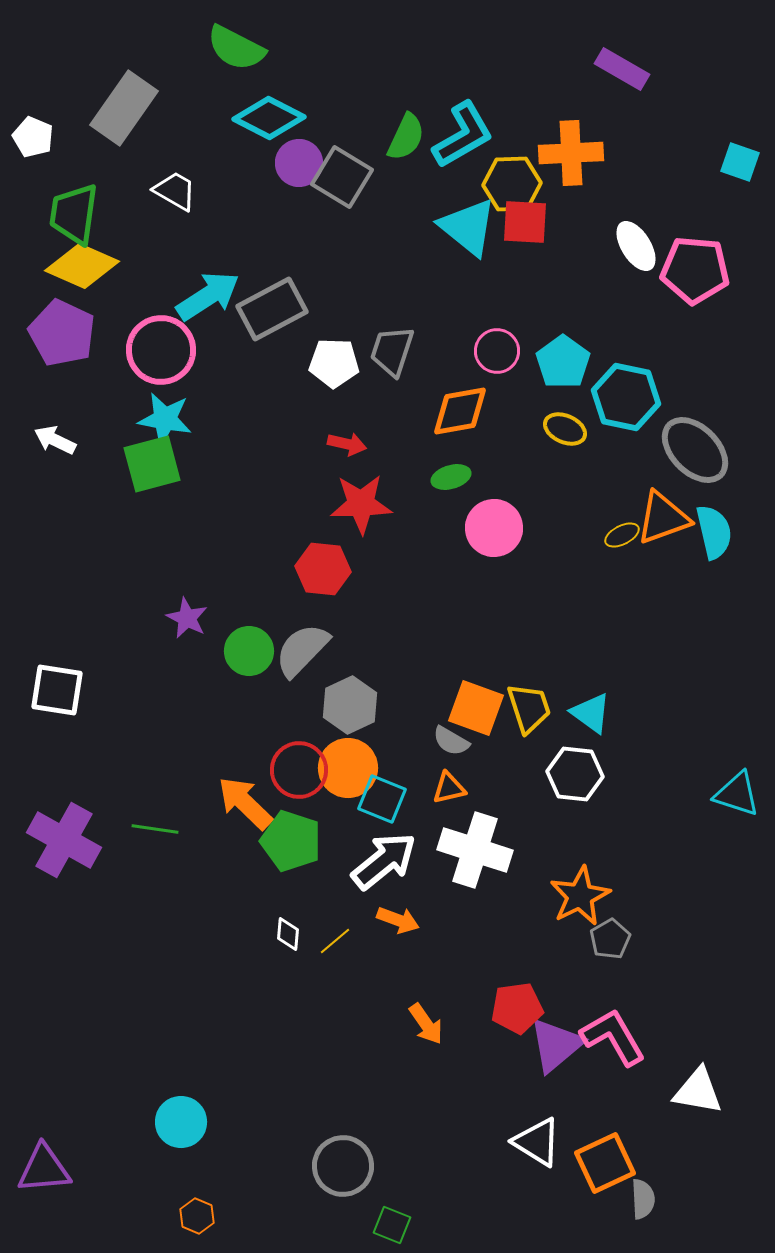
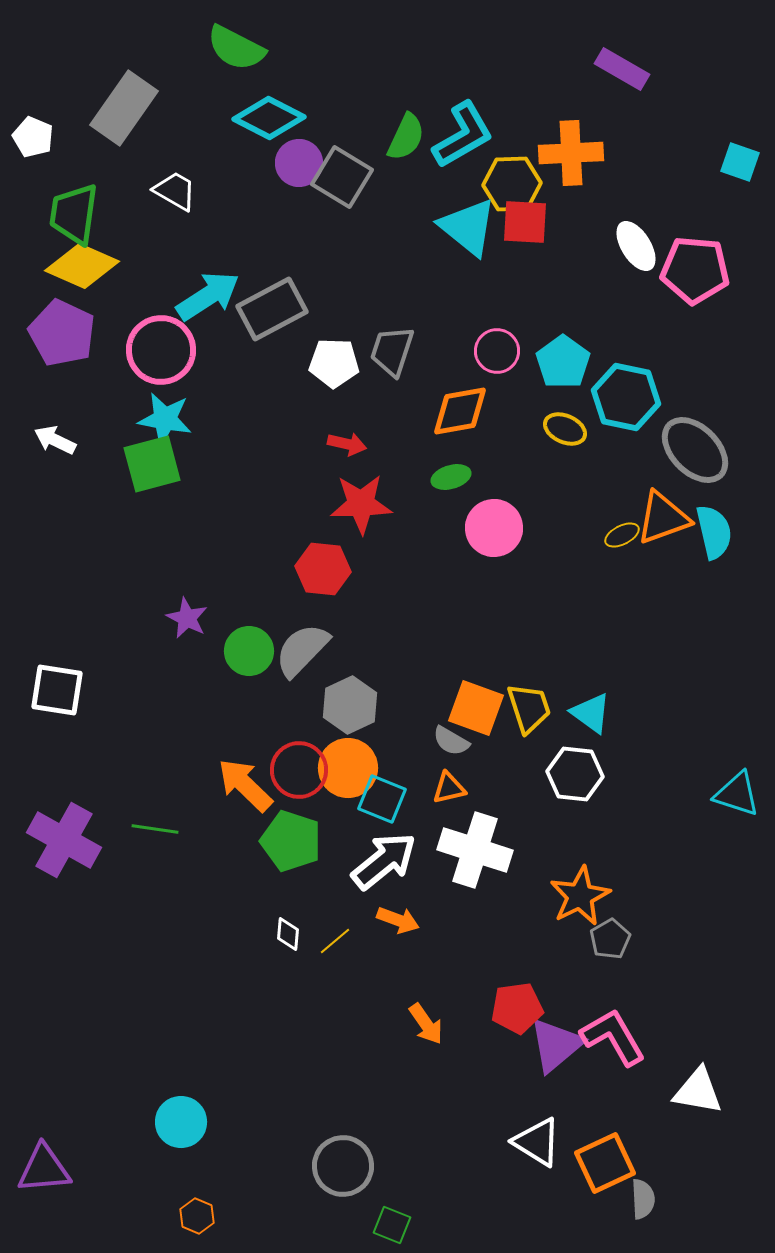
orange arrow at (245, 803): moved 18 px up
